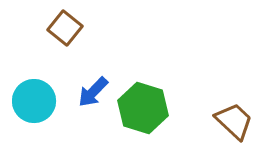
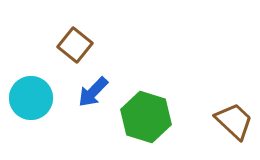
brown square: moved 10 px right, 17 px down
cyan circle: moved 3 px left, 3 px up
green hexagon: moved 3 px right, 9 px down
